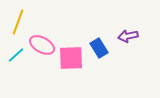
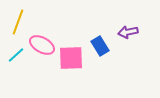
purple arrow: moved 4 px up
blue rectangle: moved 1 px right, 2 px up
